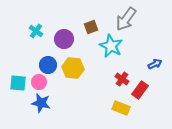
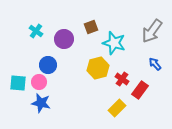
gray arrow: moved 26 px right, 12 px down
cyan star: moved 3 px right, 3 px up; rotated 10 degrees counterclockwise
blue arrow: rotated 104 degrees counterclockwise
yellow hexagon: moved 25 px right; rotated 20 degrees counterclockwise
yellow rectangle: moved 4 px left; rotated 66 degrees counterclockwise
